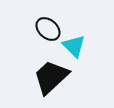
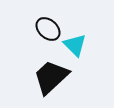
cyan triangle: moved 1 px right, 1 px up
